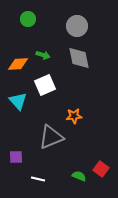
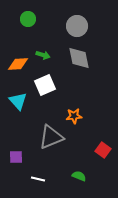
red square: moved 2 px right, 19 px up
